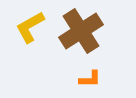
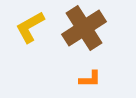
brown cross: moved 3 px right, 3 px up
